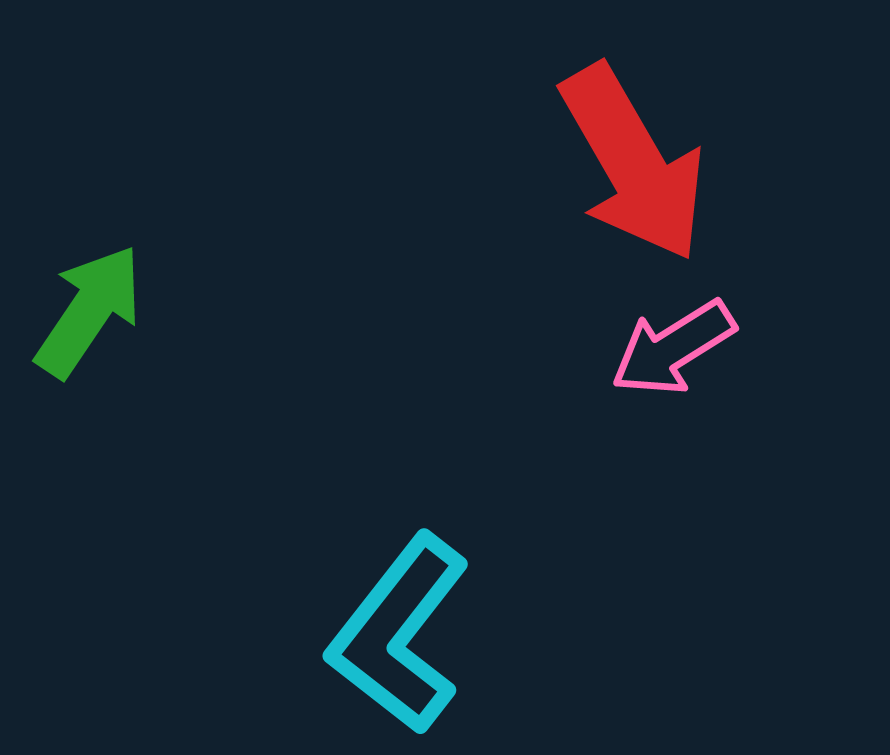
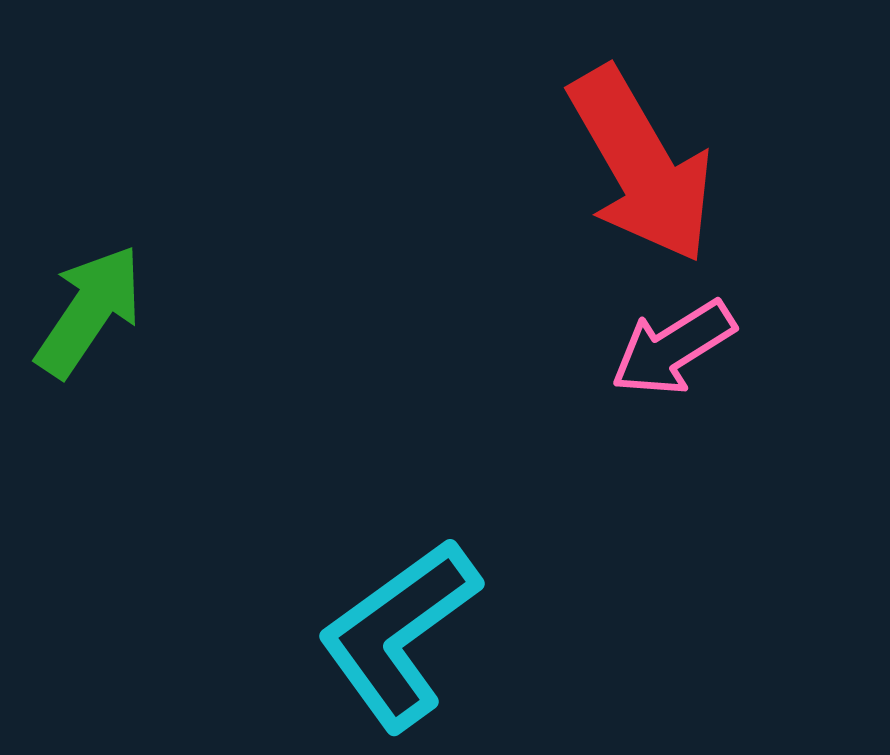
red arrow: moved 8 px right, 2 px down
cyan L-shape: rotated 16 degrees clockwise
